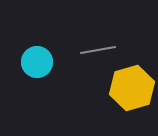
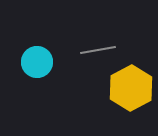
yellow hexagon: moved 1 px left; rotated 12 degrees counterclockwise
